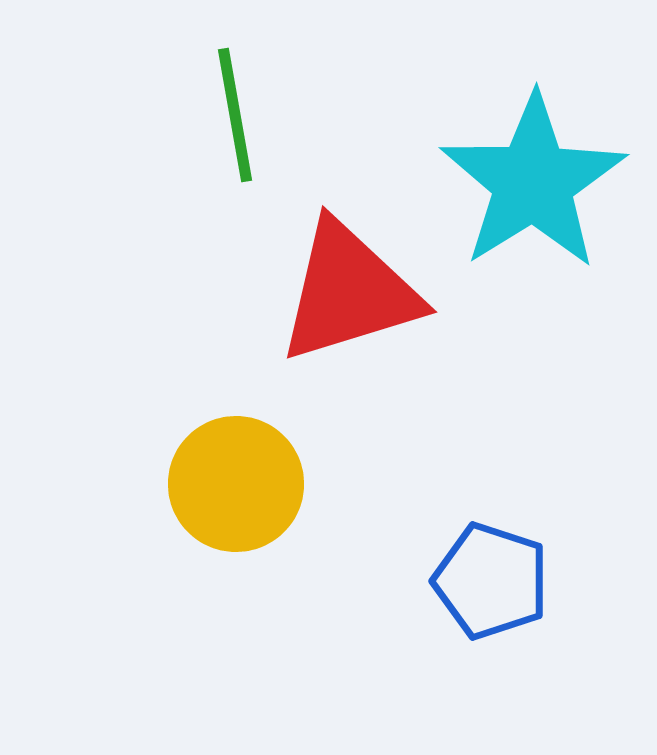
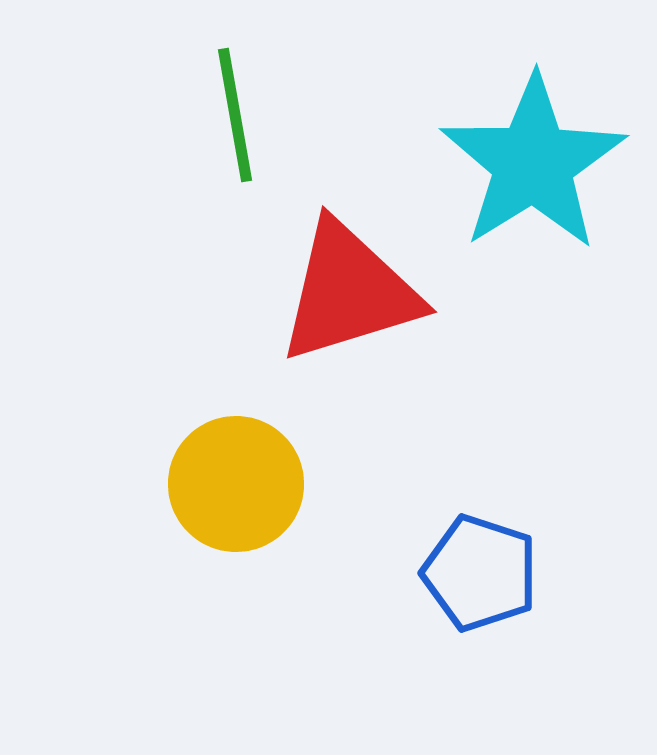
cyan star: moved 19 px up
blue pentagon: moved 11 px left, 8 px up
